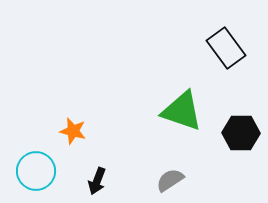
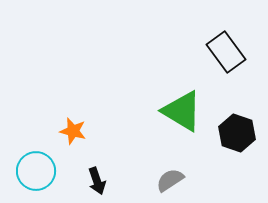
black rectangle: moved 4 px down
green triangle: rotated 12 degrees clockwise
black hexagon: moved 4 px left; rotated 18 degrees clockwise
black arrow: rotated 40 degrees counterclockwise
